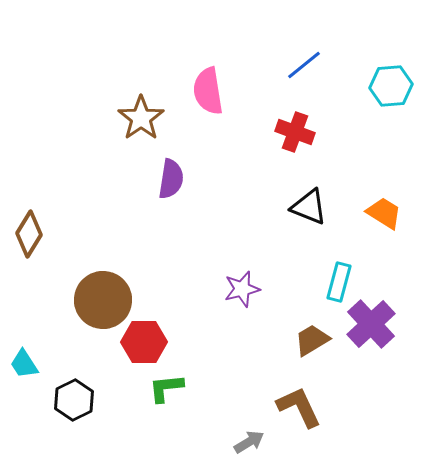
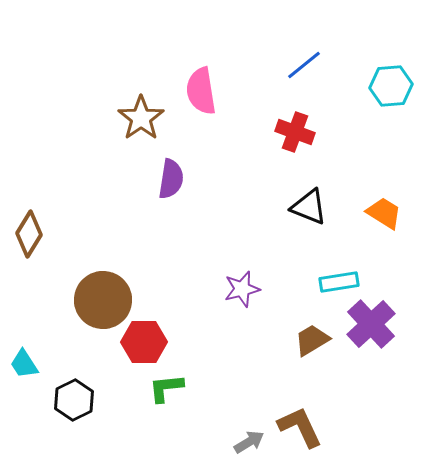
pink semicircle: moved 7 px left
cyan rectangle: rotated 66 degrees clockwise
brown L-shape: moved 1 px right, 20 px down
